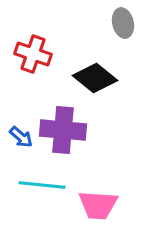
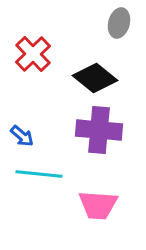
gray ellipse: moved 4 px left; rotated 28 degrees clockwise
red cross: rotated 27 degrees clockwise
purple cross: moved 36 px right
blue arrow: moved 1 px right, 1 px up
cyan line: moved 3 px left, 11 px up
